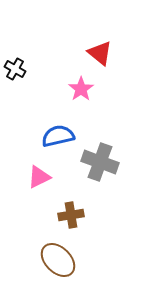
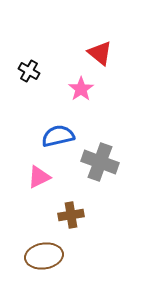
black cross: moved 14 px right, 2 px down
brown ellipse: moved 14 px left, 4 px up; rotated 54 degrees counterclockwise
